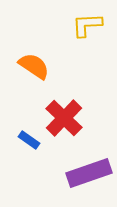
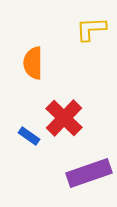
yellow L-shape: moved 4 px right, 4 px down
orange semicircle: moved 1 px left, 3 px up; rotated 124 degrees counterclockwise
blue rectangle: moved 4 px up
